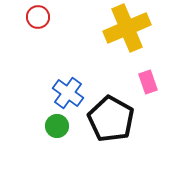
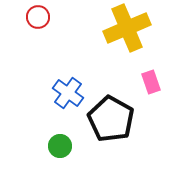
pink rectangle: moved 3 px right
green circle: moved 3 px right, 20 px down
